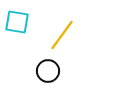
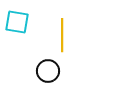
yellow line: rotated 36 degrees counterclockwise
